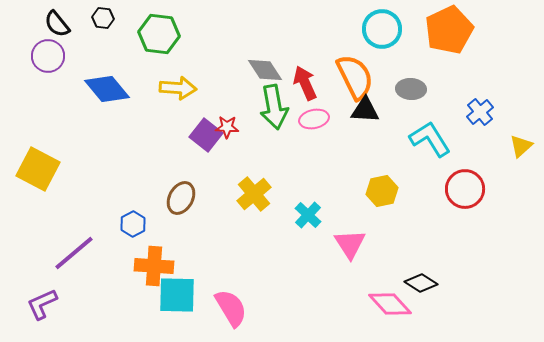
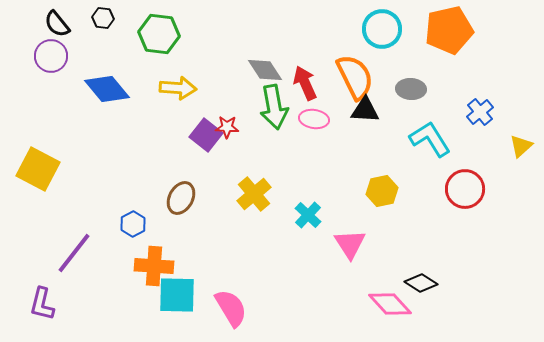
orange pentagon: rotated 12 degrees clockwise
purple circle: moved 3 px right
pink ellipse: rotated 20 degrees clockwise
purple line: rotated 12 degrees counterclockwise
purple L-shape: rotated 52 degrees counterclockwise
